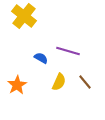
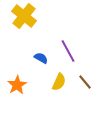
purple line: rotated 45 degrees clockwise
